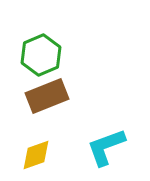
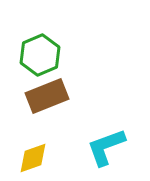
green hexagon: moved 1 px left
yellow diamond: moved 3 px left, 3 px down
